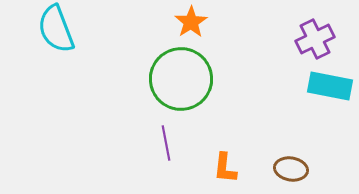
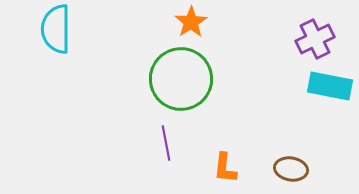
cyan semicircle: rotated 21 degrees clockwise
